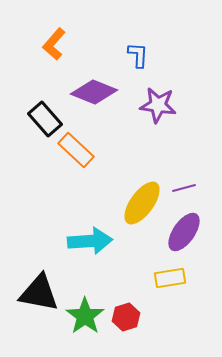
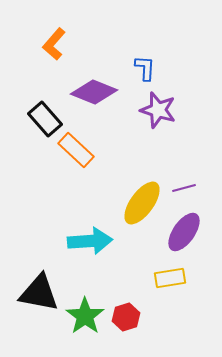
blue L-shape: moved 7 px right, 13 px down
purple star: moved 5 px down; rotated 9 degrees clockwise
